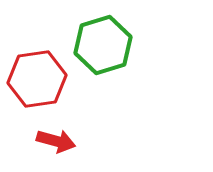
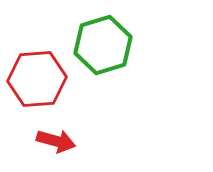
red hexagon: rotated 4 degrees clockwise
